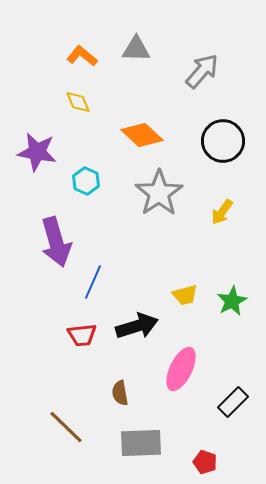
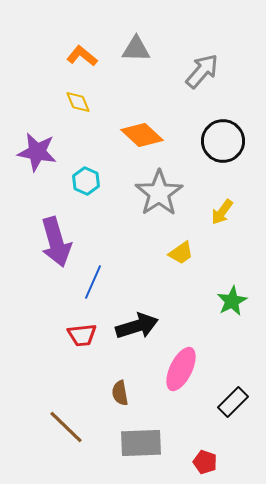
yellow trapezoid: moved 4 px left, 42 px up; rotated 20 degrees counterclockwise
